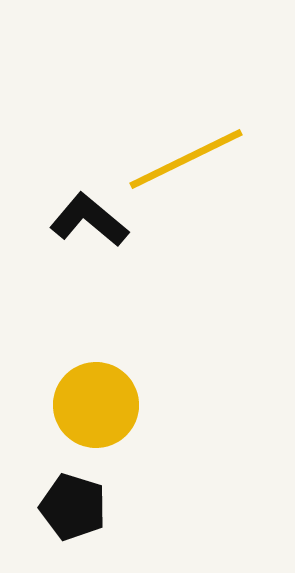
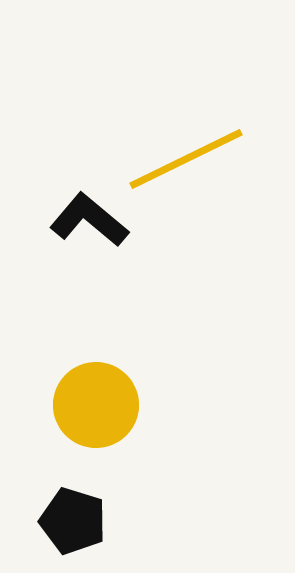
black pentagon: moved 14 px down
